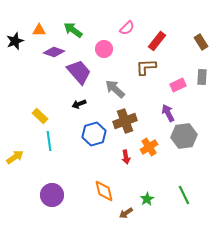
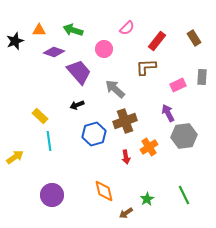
green arrow: rotated 18 degrees counterclockwise
brown rectangle: moved 7 px left, 4 px up
black arrow: moved 2 px left, 1 px down
